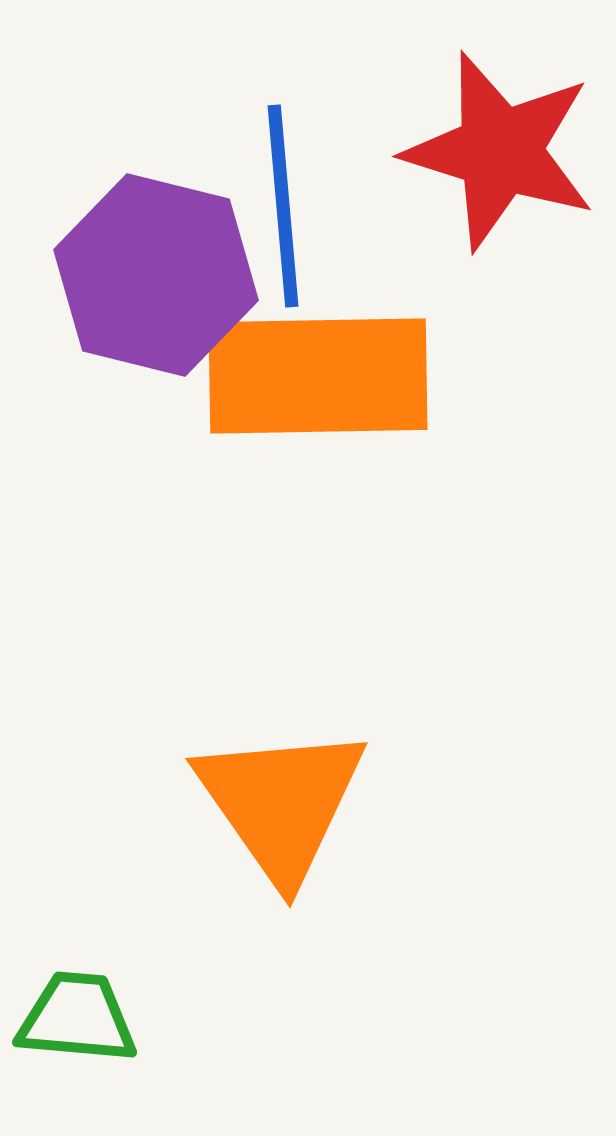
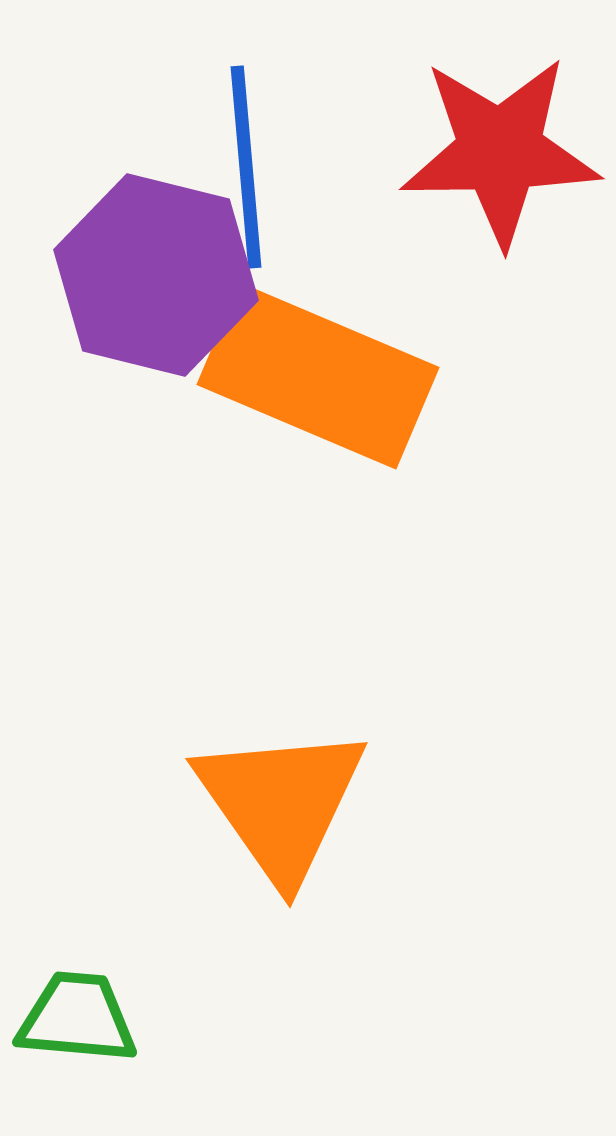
red star: rotated 18 degrees counterclockwise
blue line: moved 37 px left, 39 px up
orange rectangle: rotated 24 degrees clockwise
